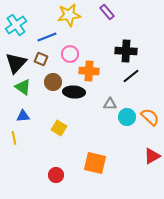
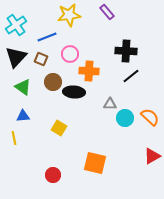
black triangle: moved 6 px up
cyan circle: moved 2 px left, 1 px down
red circle: moved 3 px left
